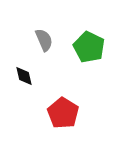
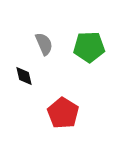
gray semicircle: moved 4 px down
green pentagon: rotated 28 degrees counterclockwise
